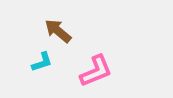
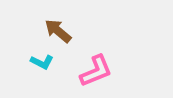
cyan L-shape: rotated 45 degrees clockwise
